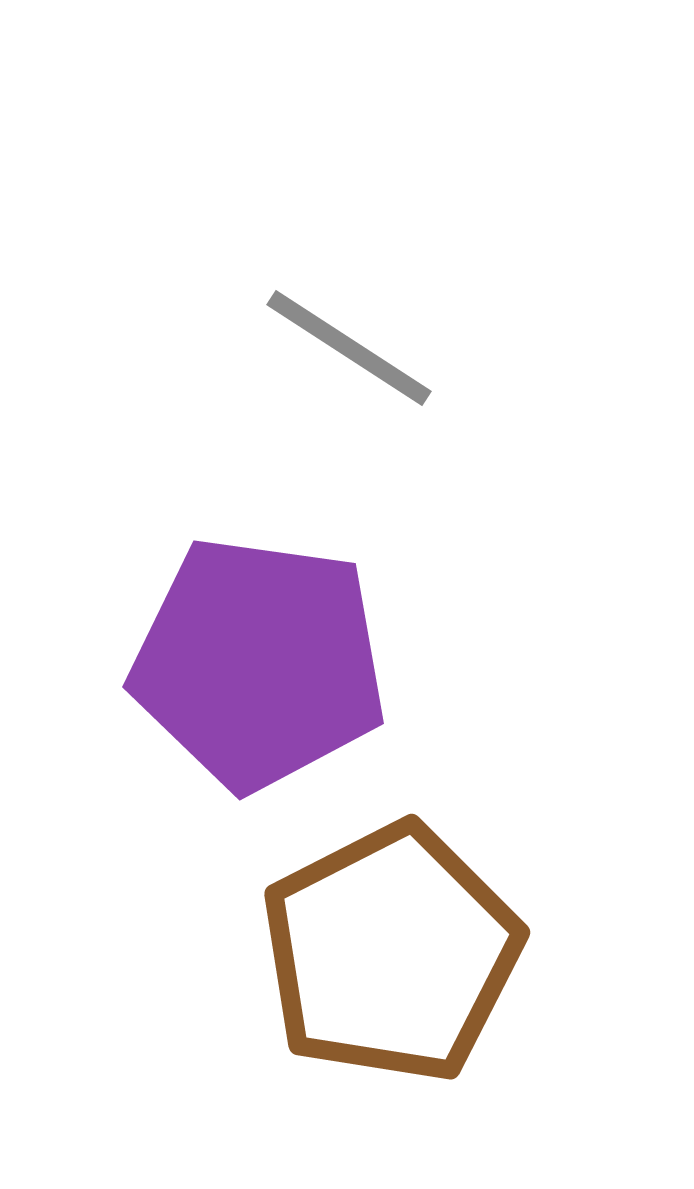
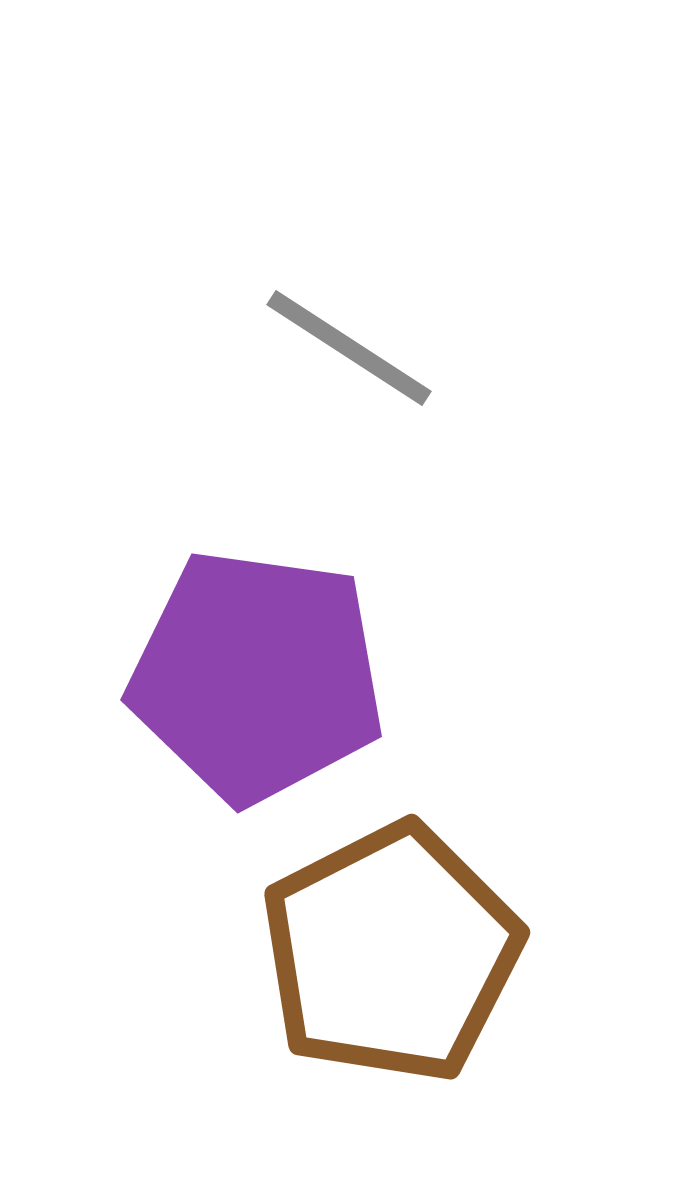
purple pentagon: moved 2 px left, 13 px down
